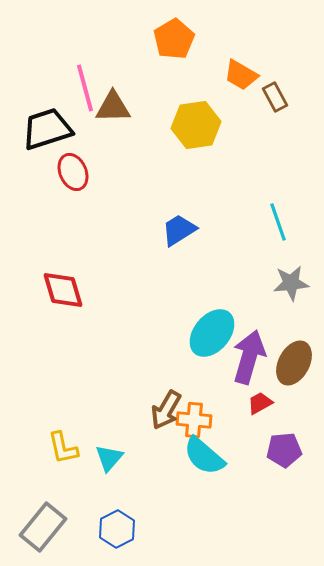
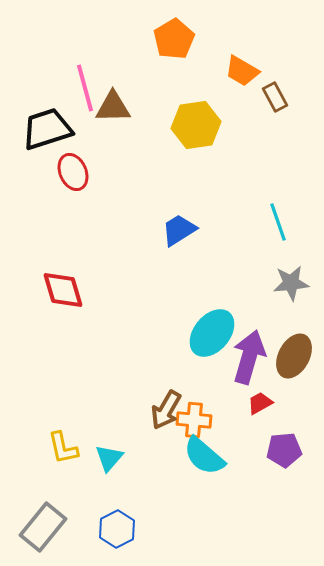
orange trapezoid: moved 1 px right, 4 px up
brown ellipse: moved 7 px up
